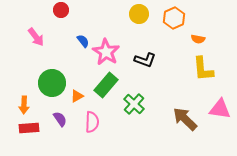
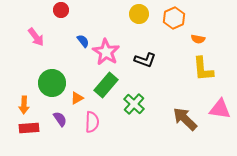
orange triangle: moved 2 px down
